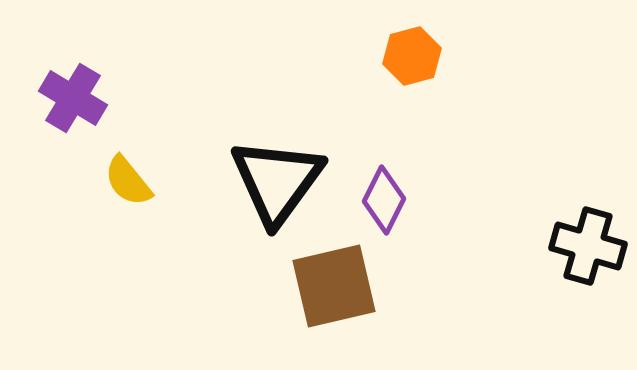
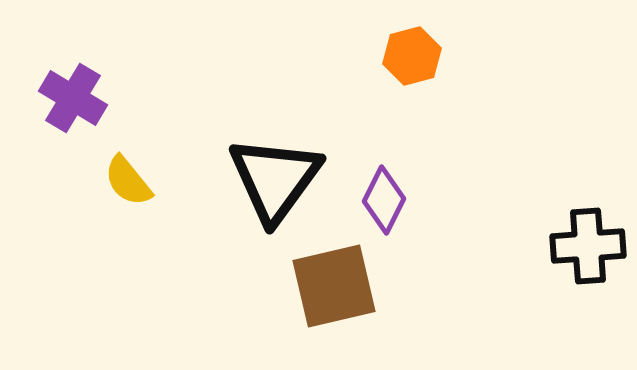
black triangle: moved 2 px left, 2 px up
black cross: rotated 20 degrees counterclockwise
